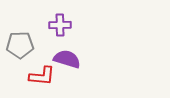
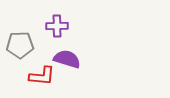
purple cross: moved 3 px left, 1 px down
